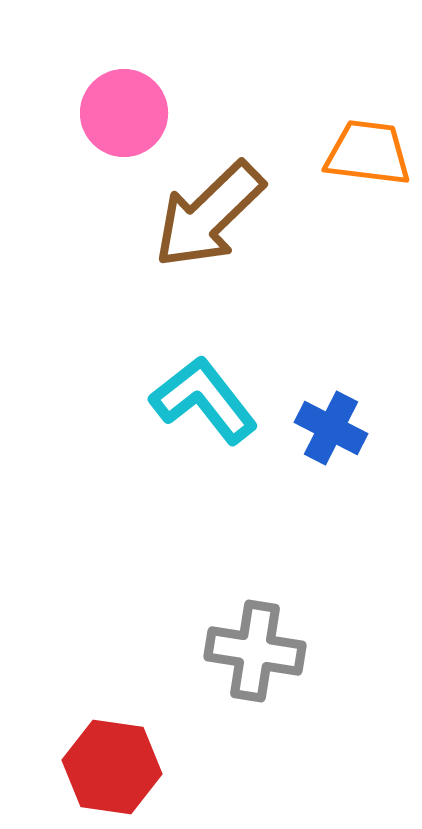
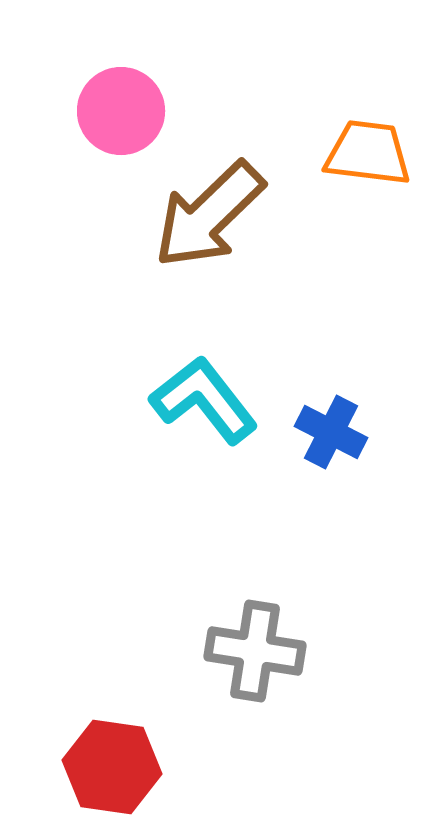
pink circle: moved 3 px left, 2 px up
blue cross: moved 4 px down
